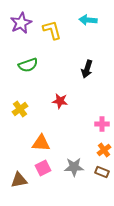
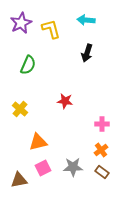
cyan arrow: moved 2 px left
yellow L-shape: moved 1 px left, 1 px up
green semicircle: rotated 48 degrees counterclockwise
black arrow: moved 16 px up
red star: moved 5 px right
yellow cross: rotated 14 degrees counterclockwise
orange triangle: moved 3 px left, 1 px up; rotated 18 degrees counterclockwise
orange cross: moved 3 px left
gray star: moved 1 px left
brown rectangle: rotated 16 degrees clockwise
